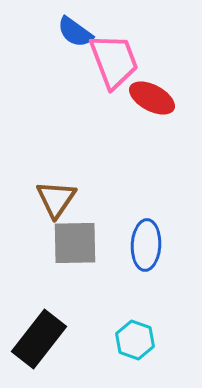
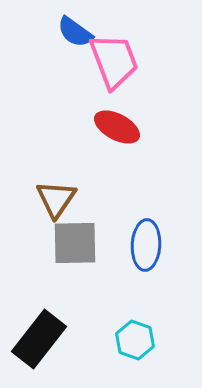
red ellipse: moved 35 px left, 29 px down
